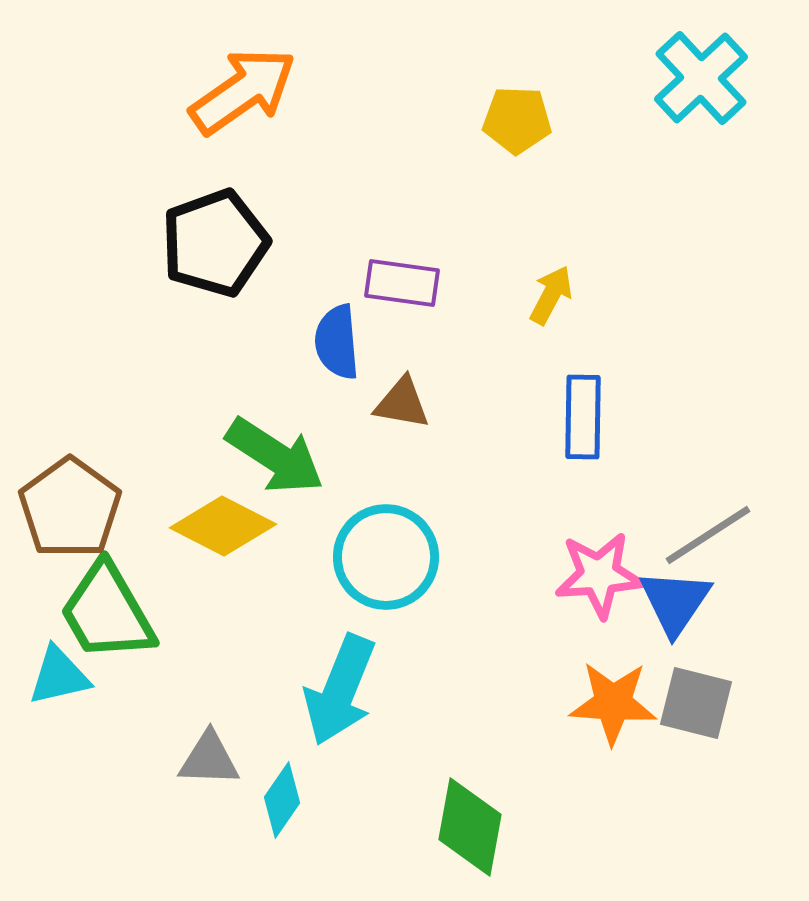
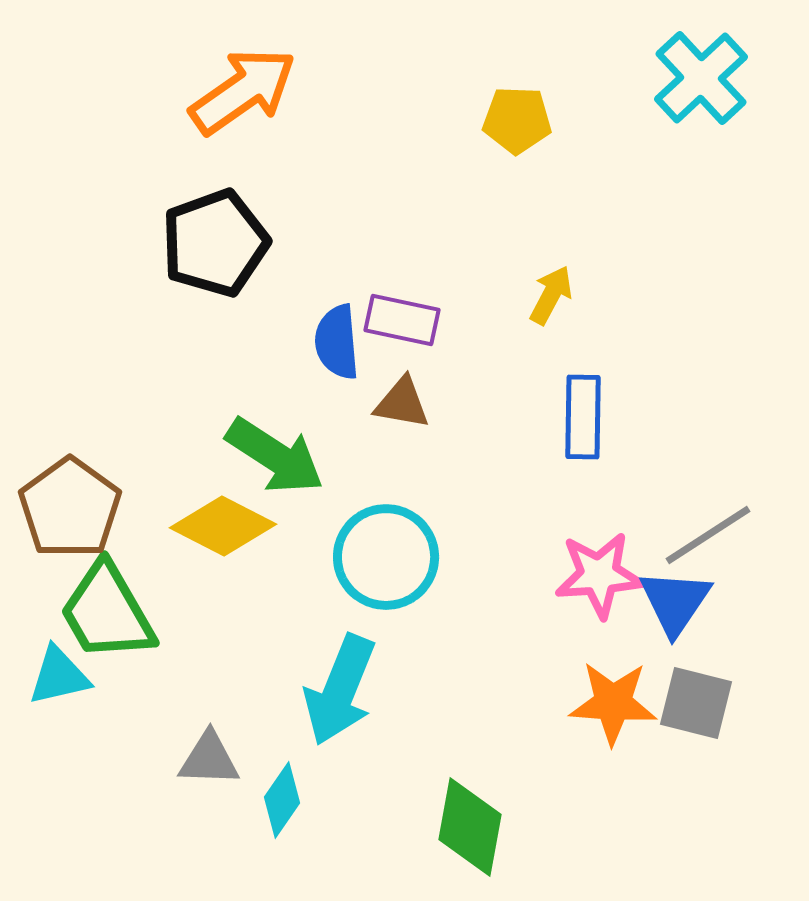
purple rectangle: moved 37 px down; rotated 4 degrees clockwise
